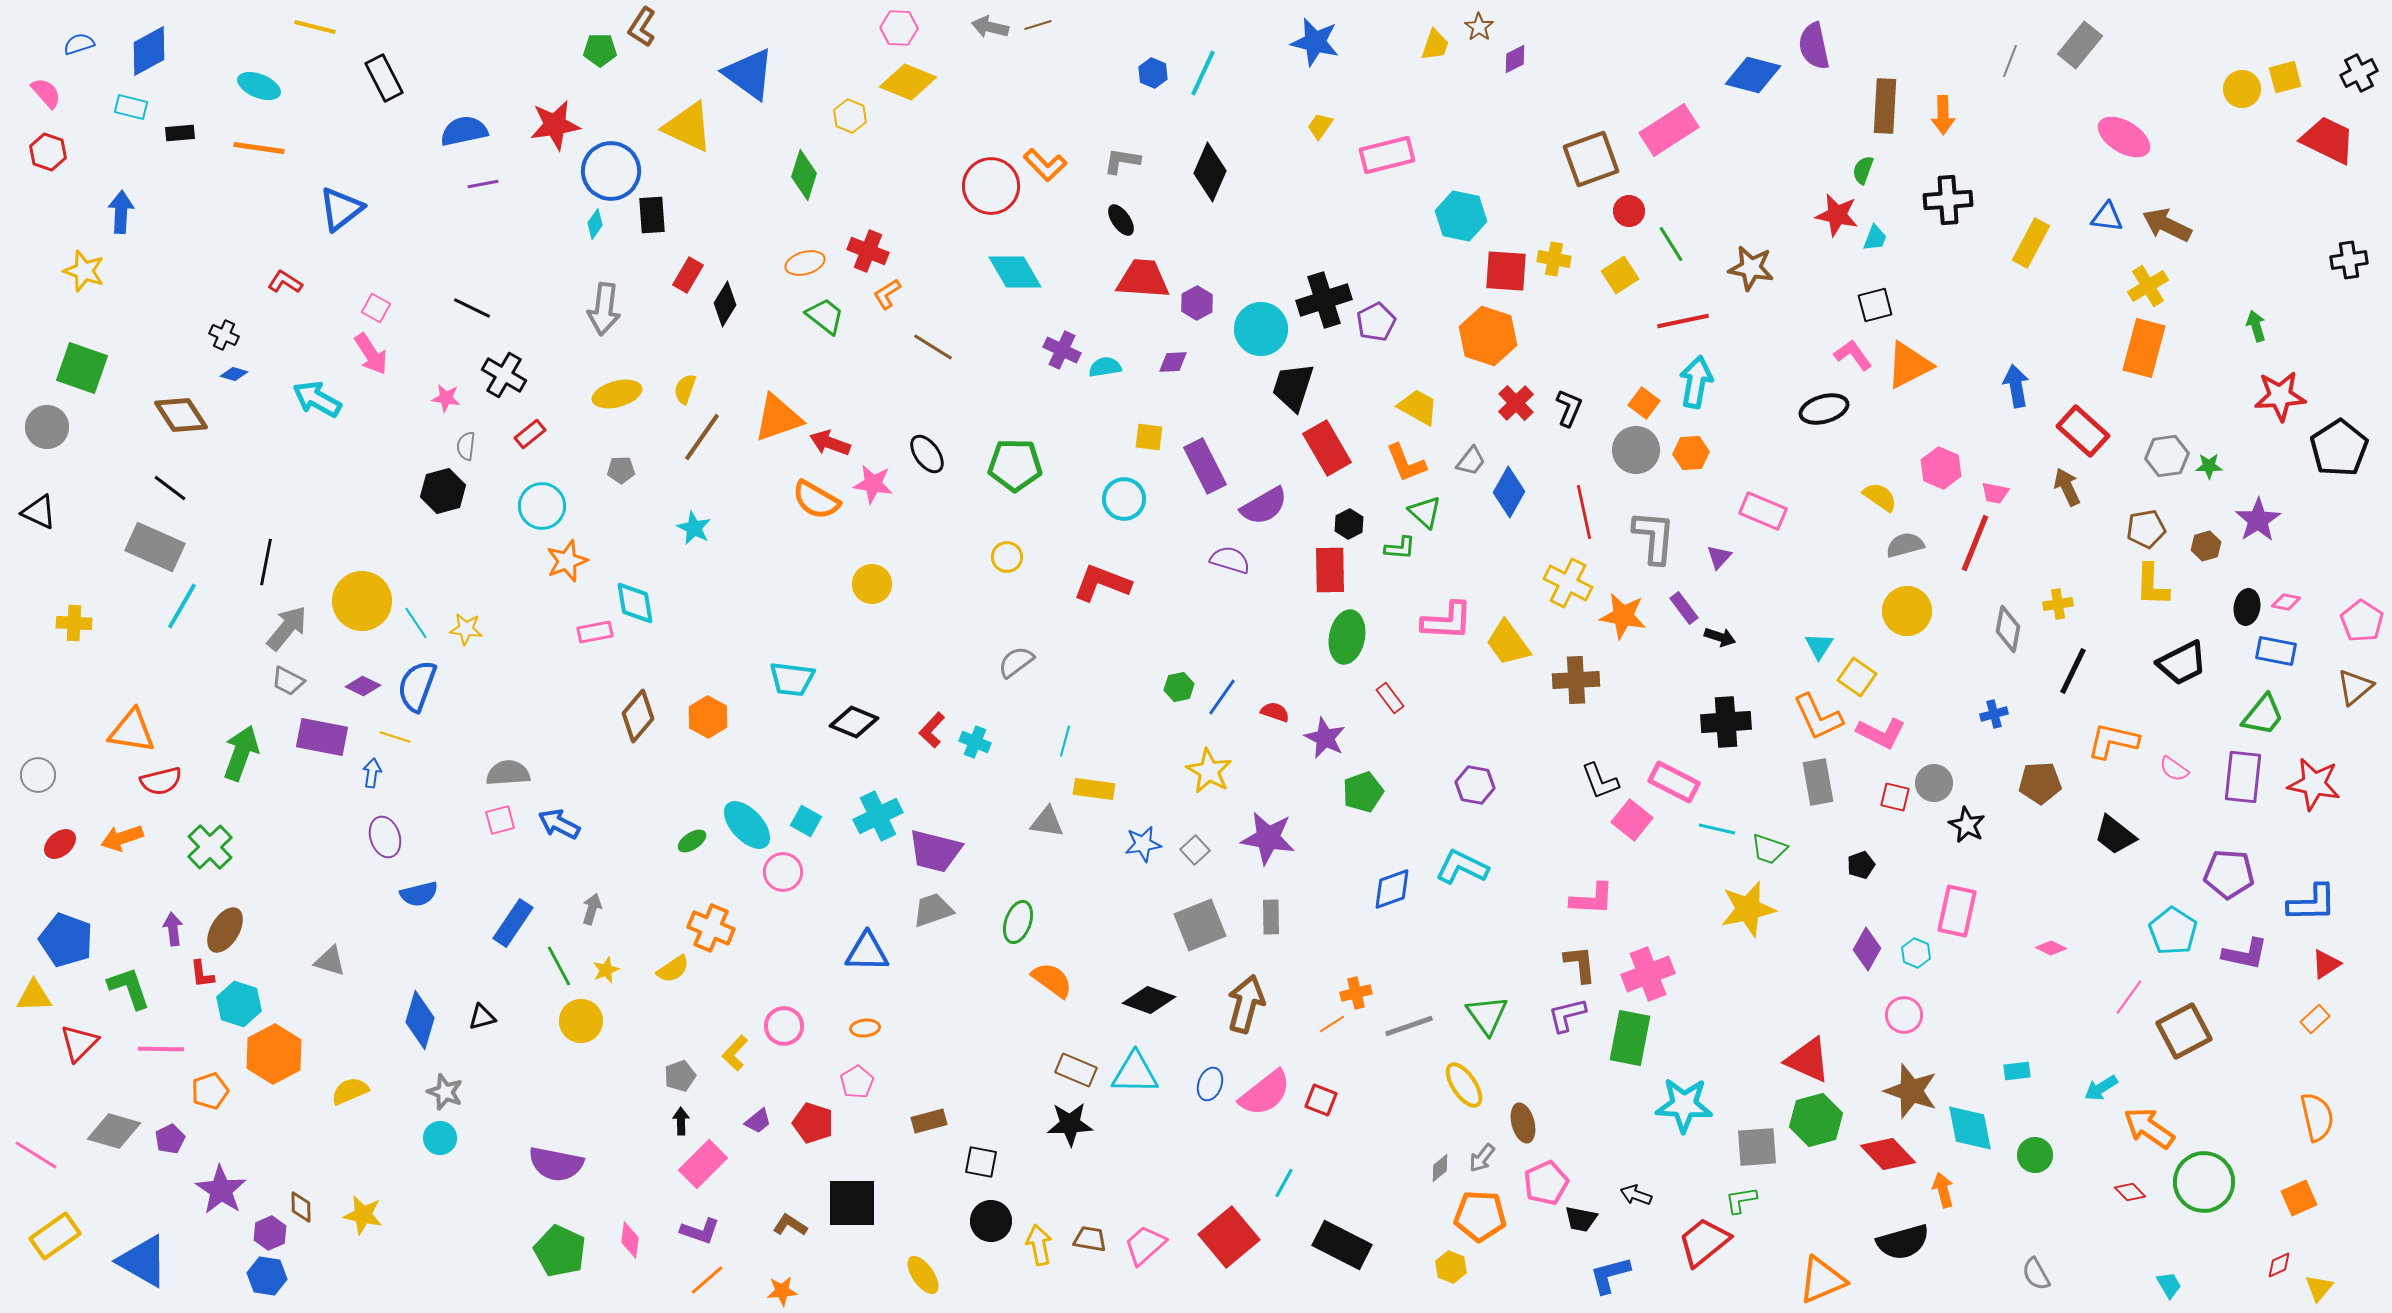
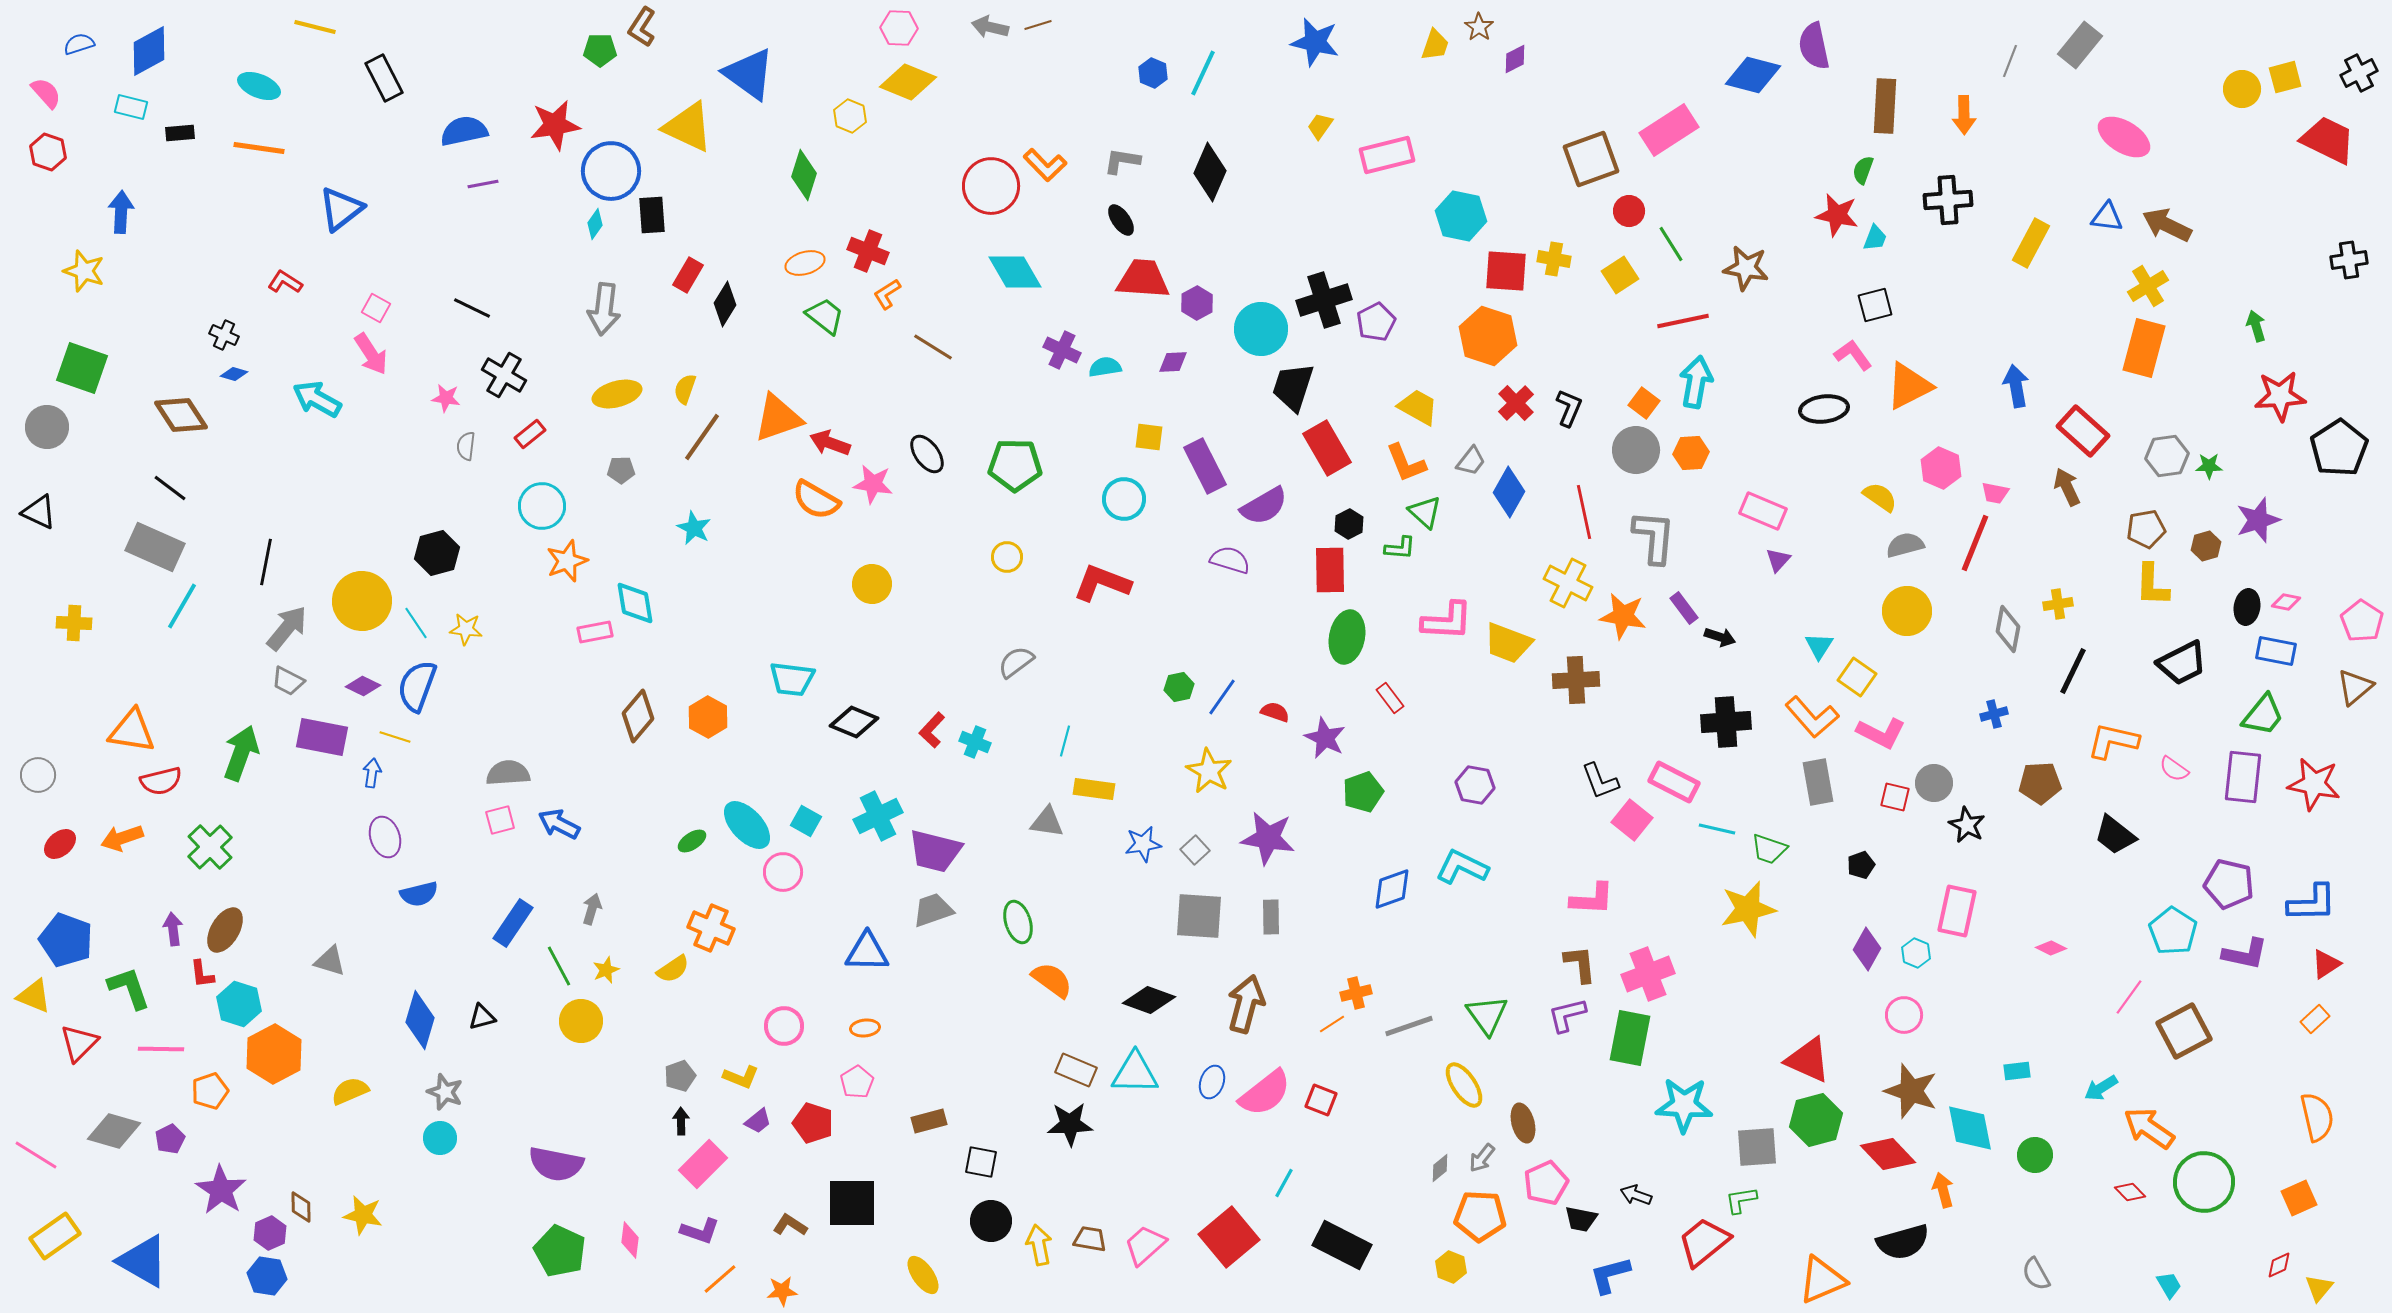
orange arrow at (1943, 115): moved 21 px right
brown star at (1751, 268): moved 5 px left
orange triangle at (1909, 365): moved 21 px down
black ellipse at (1824, 409): rotated 9 degrees clockwise
black hexagon at (443, 491): moved 6 px left, 62 px down
purple star at (2258, 520): rotated 15 degrees clockwise
purple triangle at (1719, 557): moved 59 px right, 3 px down
yellow trapezoid at (1508, 643): rotated 33 degrees counterclockwise
orange L-shape at (1818, 717): moved 6 px left; rotated 16 degrees counterclockwise
purple pentagon at (2229, 874): moved 10 px down; rotated 9 degrees clockwise
green ellipse at (1018, 922): rotated 36 degrees counterclockwise
gray square at (1200, 925): moved 1 px left, 9 px up; rotated 26 degrees clockwise
yellow triangle at (34, 996): rotated 24 degrees clockwise
yellow L-shape at (735, 1053): moved 6 px right, 24 px down; rotated 111 degrees counterclockwise
blue ellipse at (1210, 1084): moved 2 px right, 2 px up
orange line at (707, 1280): moved 13 px right, 1 px up
